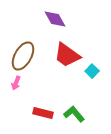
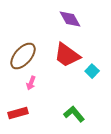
purple diamond: moved 15 px right
brown ellipse: rotated 12 degrees clockwise
pink arrow: moved 15 px right
red rectangle: moved 25 px left; rotated 30 degrees counterclockwise
